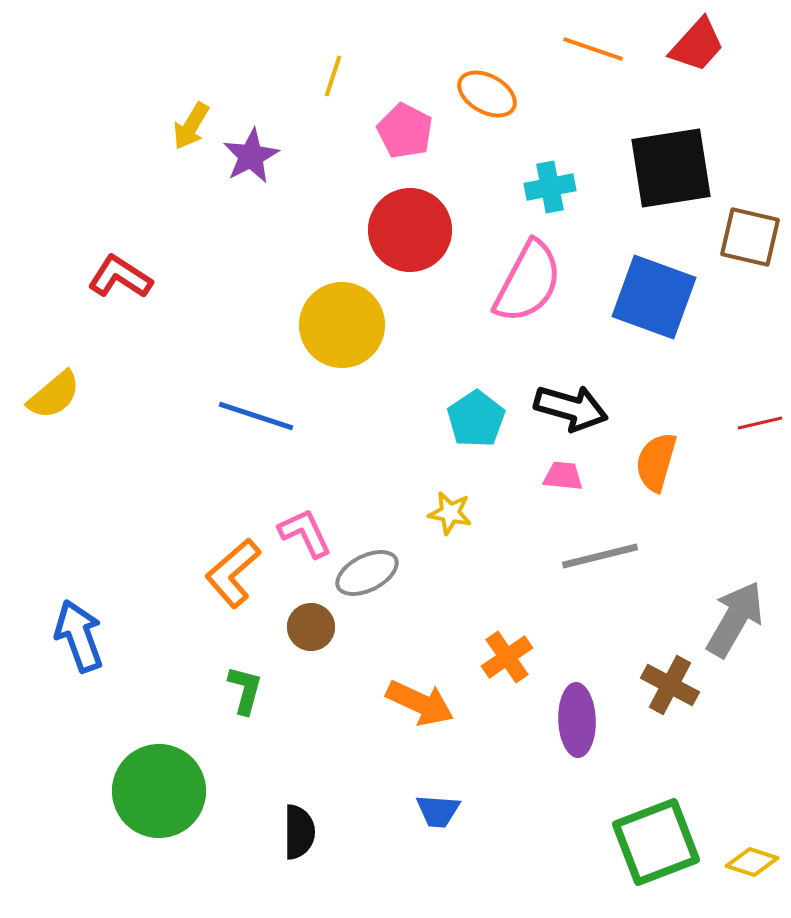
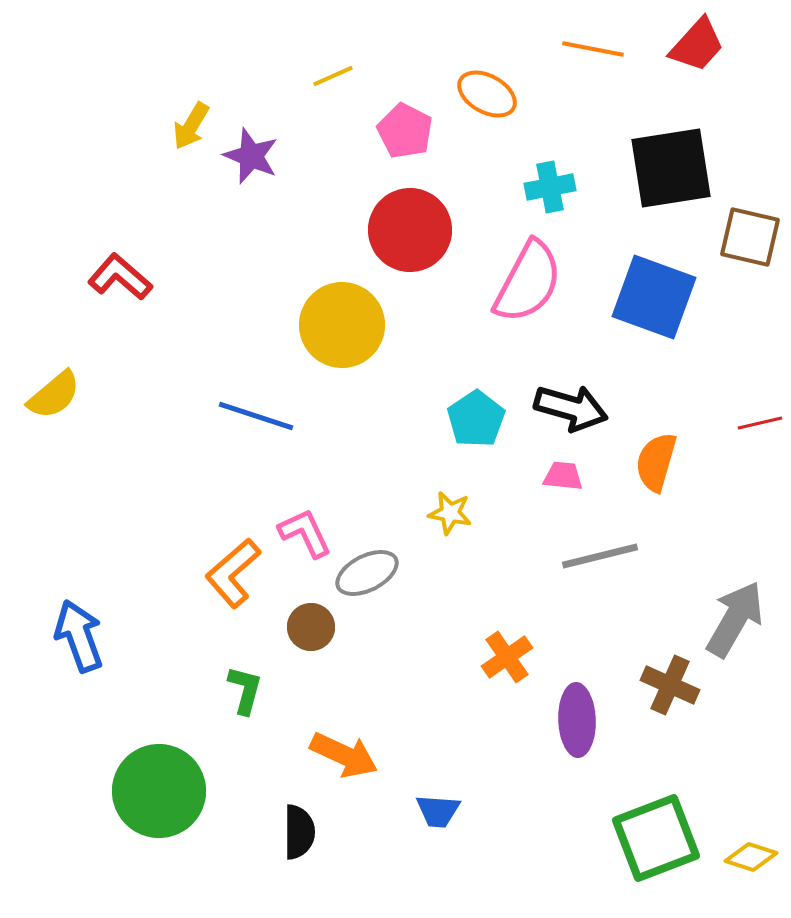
orange line: rotated 8 degrees counterclockwise
yellow line: rotated 48 degrees clockwise
purple star: rotated 22 degrees counterclockwise
red L-shape: rotated 8 degrees clockwise
brown cross: rotated 4 degrees counterclockwise
orange arrow: moved 76 px left, 52 px down
green square: moved 4 px up
yellow diamond: moved 1 px left, 5 px up
